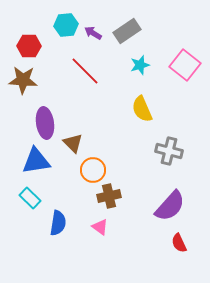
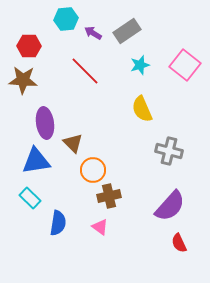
cyan hexagon: moved 6 px up
